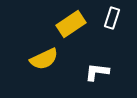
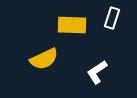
yellow rectangle: moved 1 px right, 1 px down; rotated 36 degrees clockwise
white L-shape: rotated 40 degrees counterclockwise
